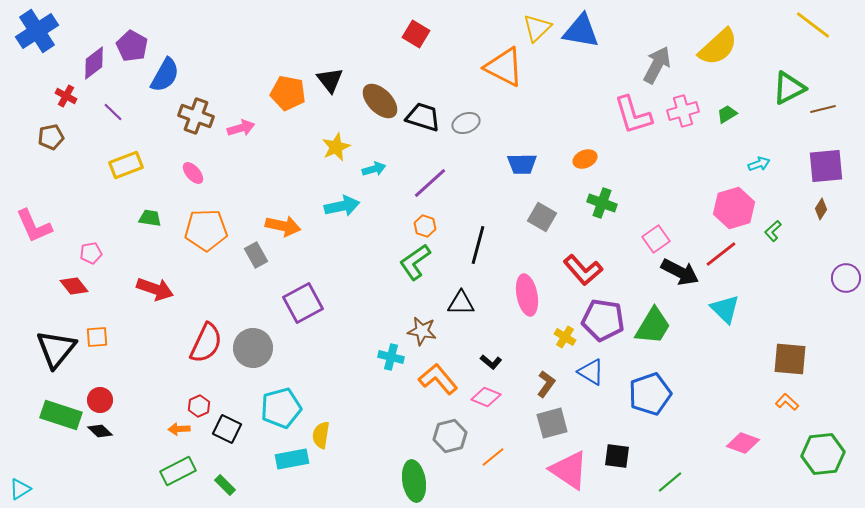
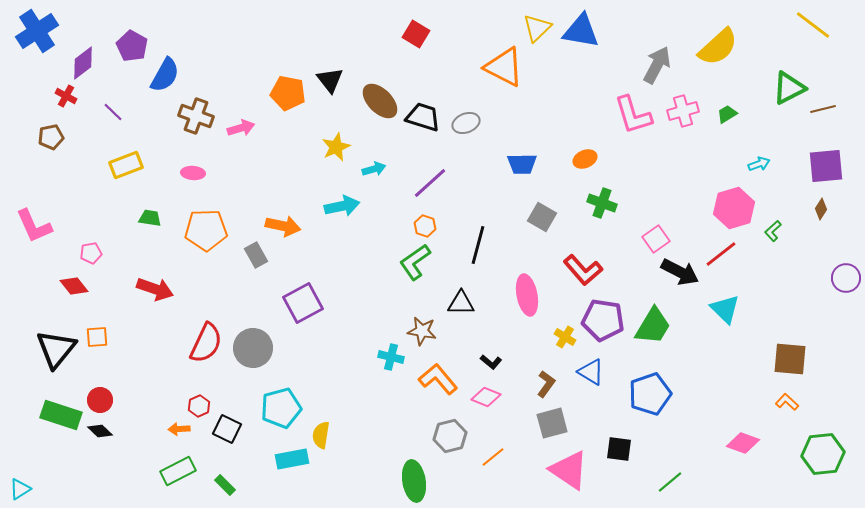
purple diamond at (94, 63): moved 11 px left
pink ellipse at (193, 173): rotated 45 degrees counterclockwise
black square at (617, 456): moved 2 px right, 7 px up
